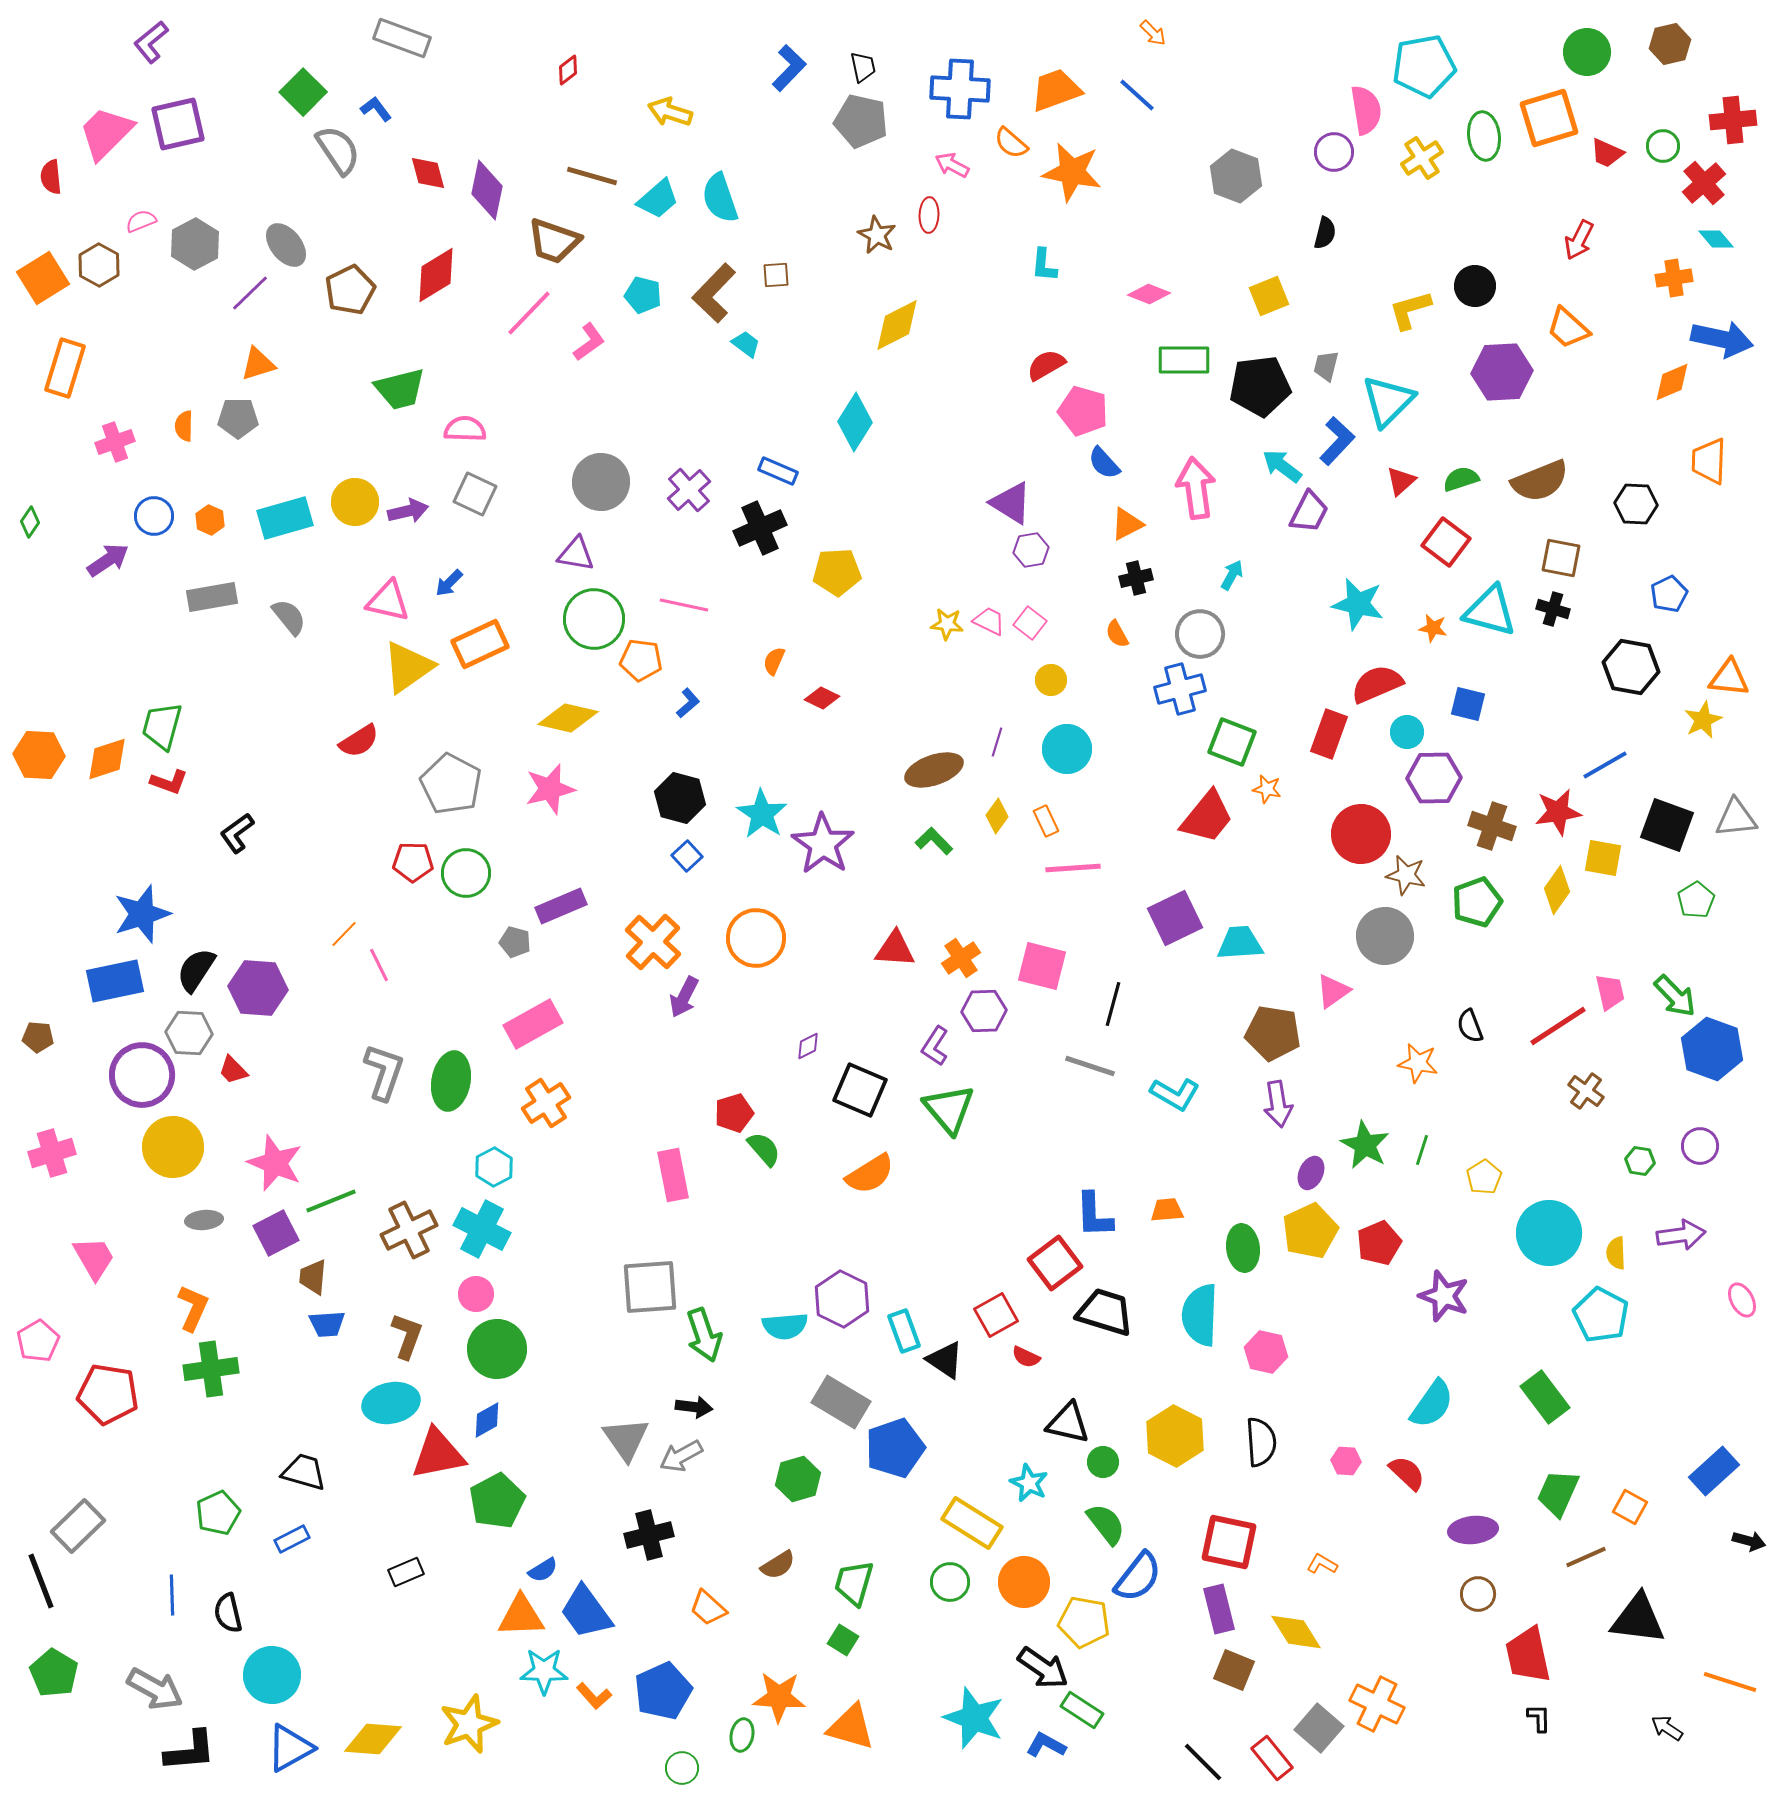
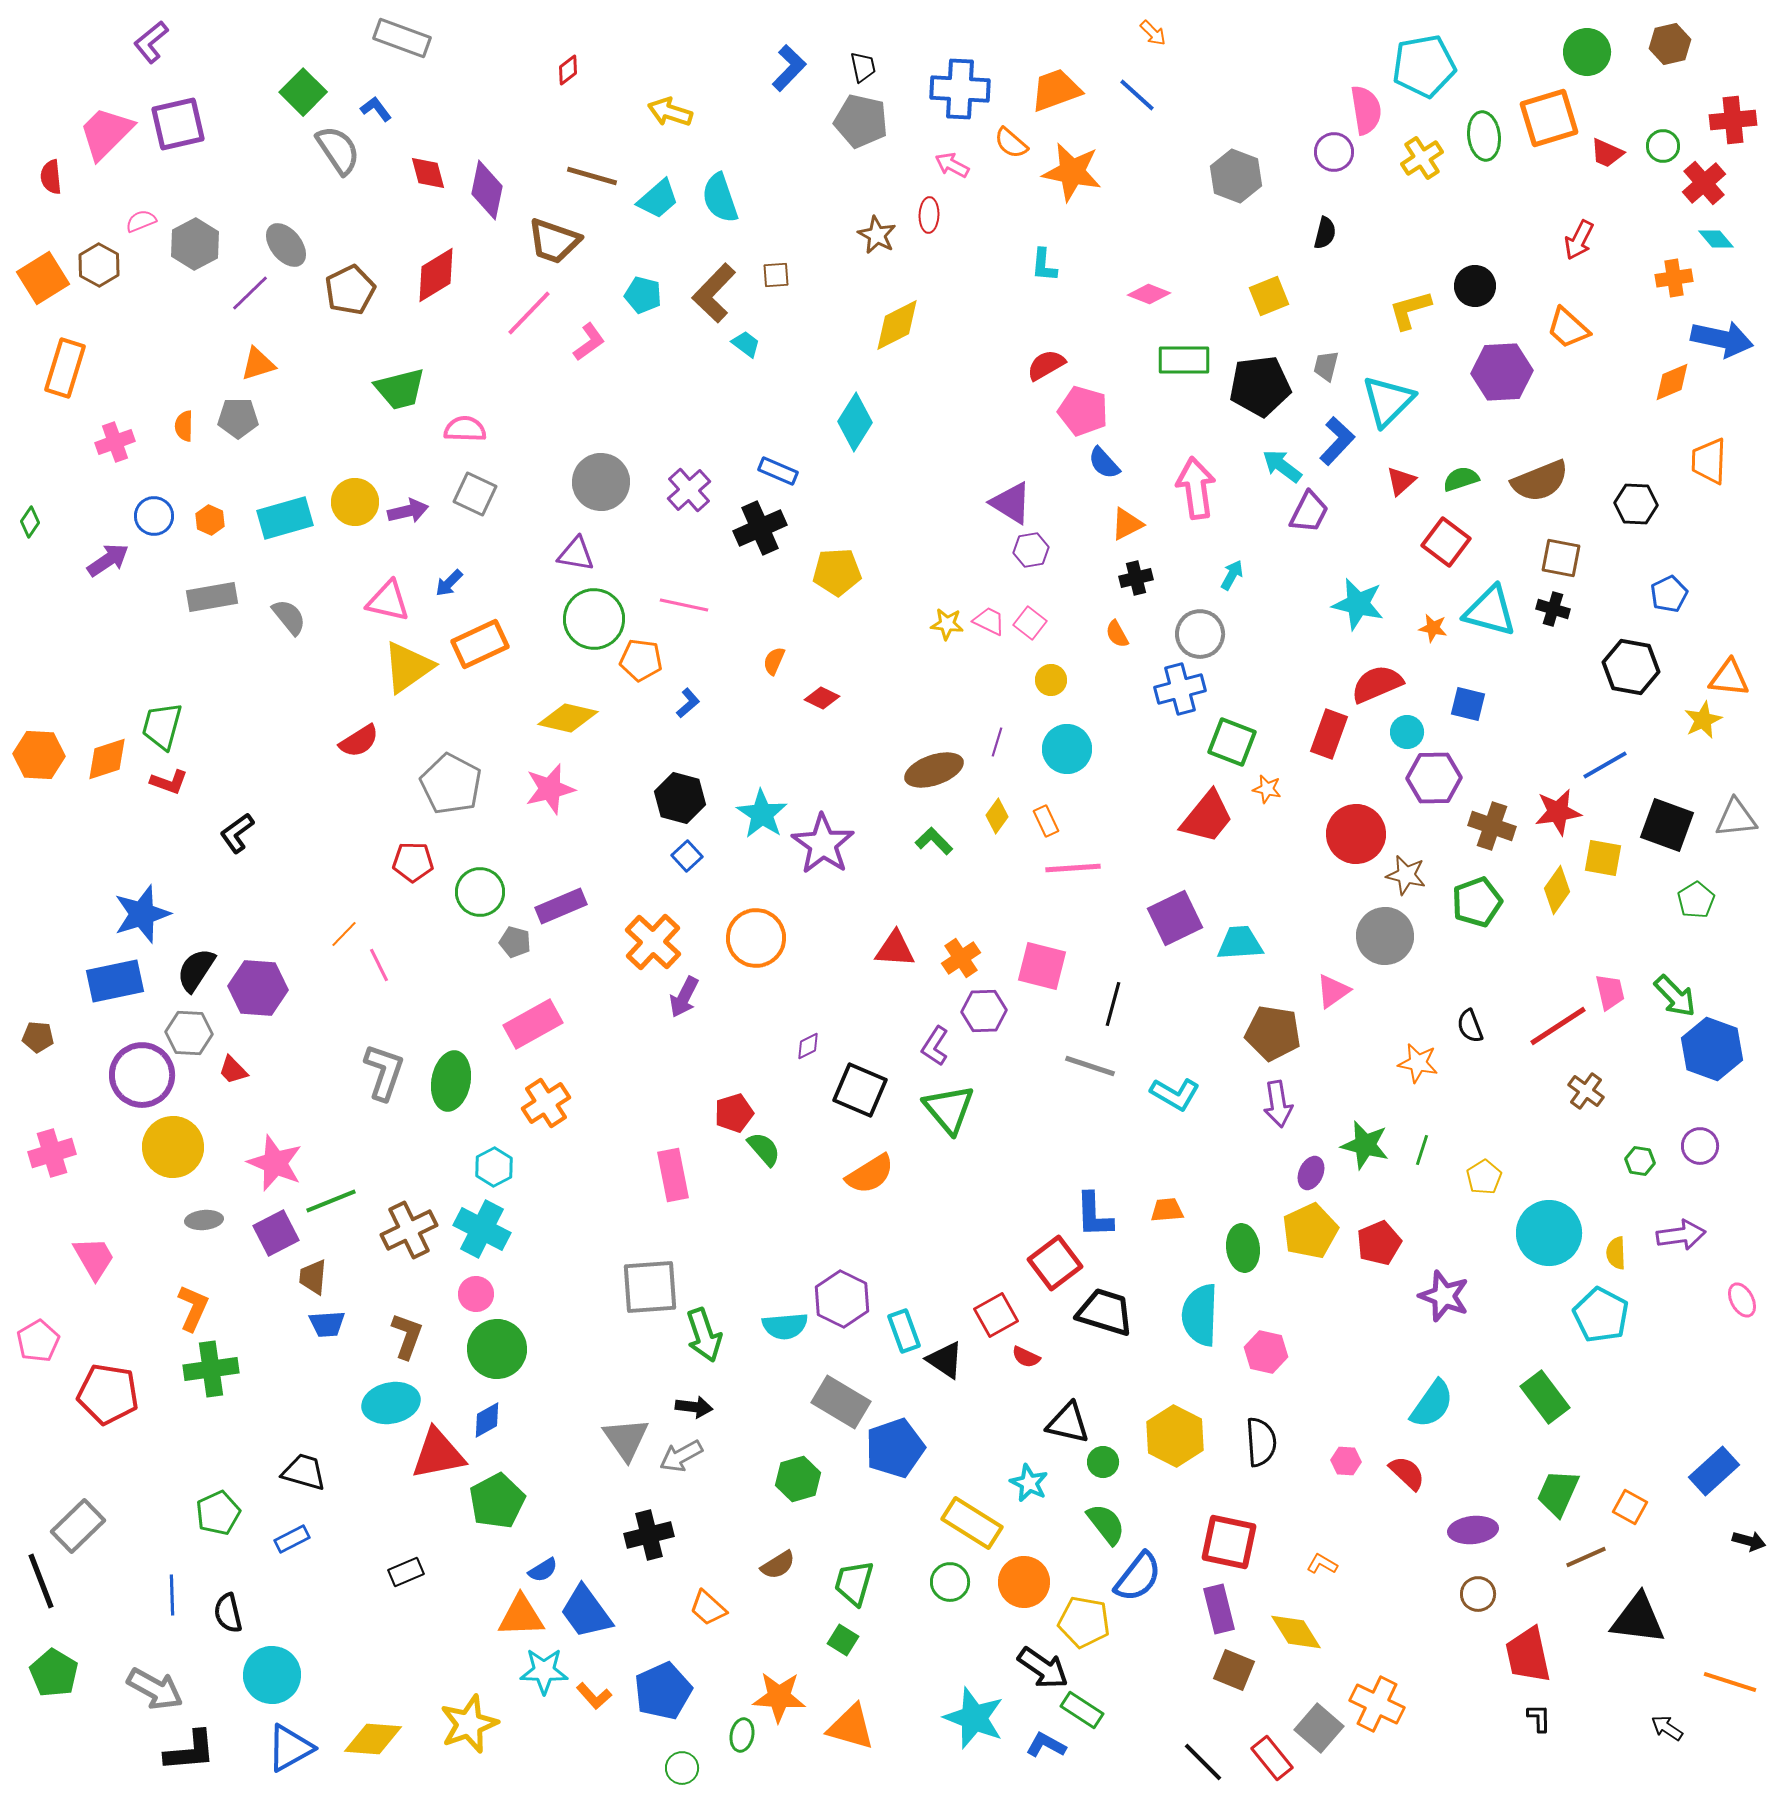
red circle at (1361, 834): moved 5 px left
green circle at (466, 873): moved 14 px right, 19 px down
green star at (1365, 1145): rotated 15 degrees counterclockwise
